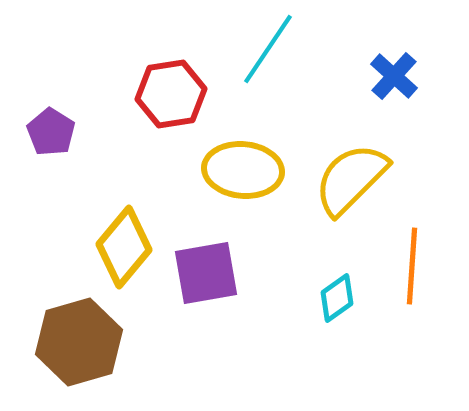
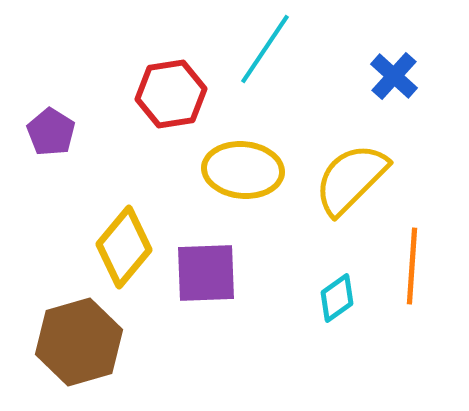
cyan line: moved 3 px left
purple square: rotated 8 degrees clockwise
